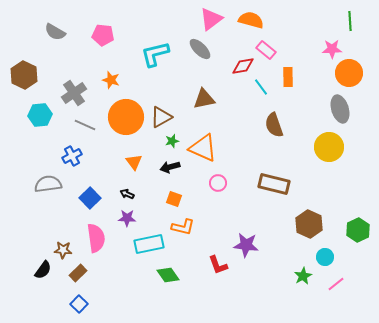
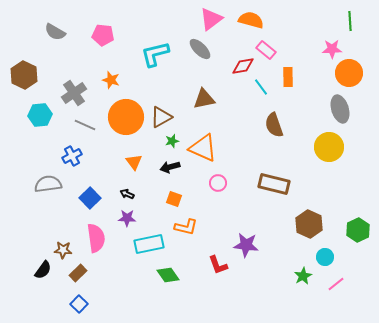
orange L-shape at (183, 227): moved 3 px right
